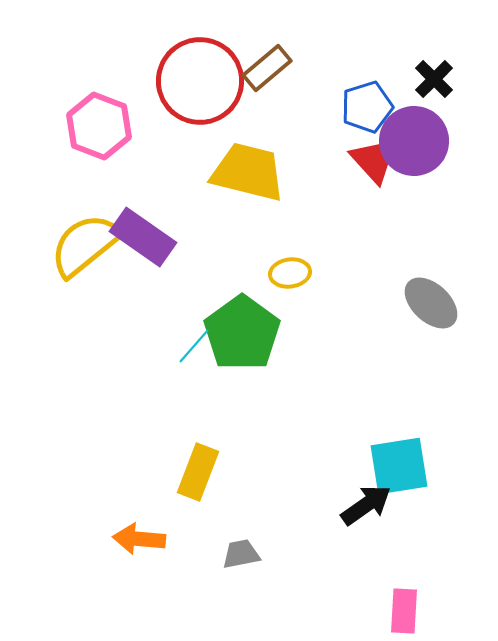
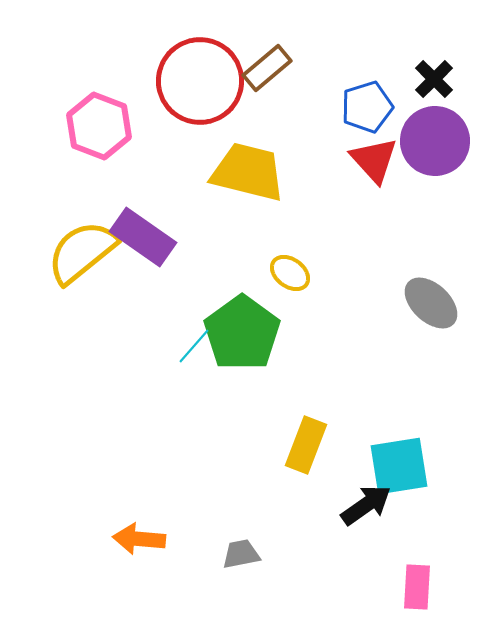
purple circle: moved 21 px right
yellow semicircle: moved 3 px left, 7 px down
yellow ellipse: rotated 45 degrees clockwise
yellow rectangle: moved 108 px right, 27 px up
pink rectangle: moved 13 px right, 24 px up
